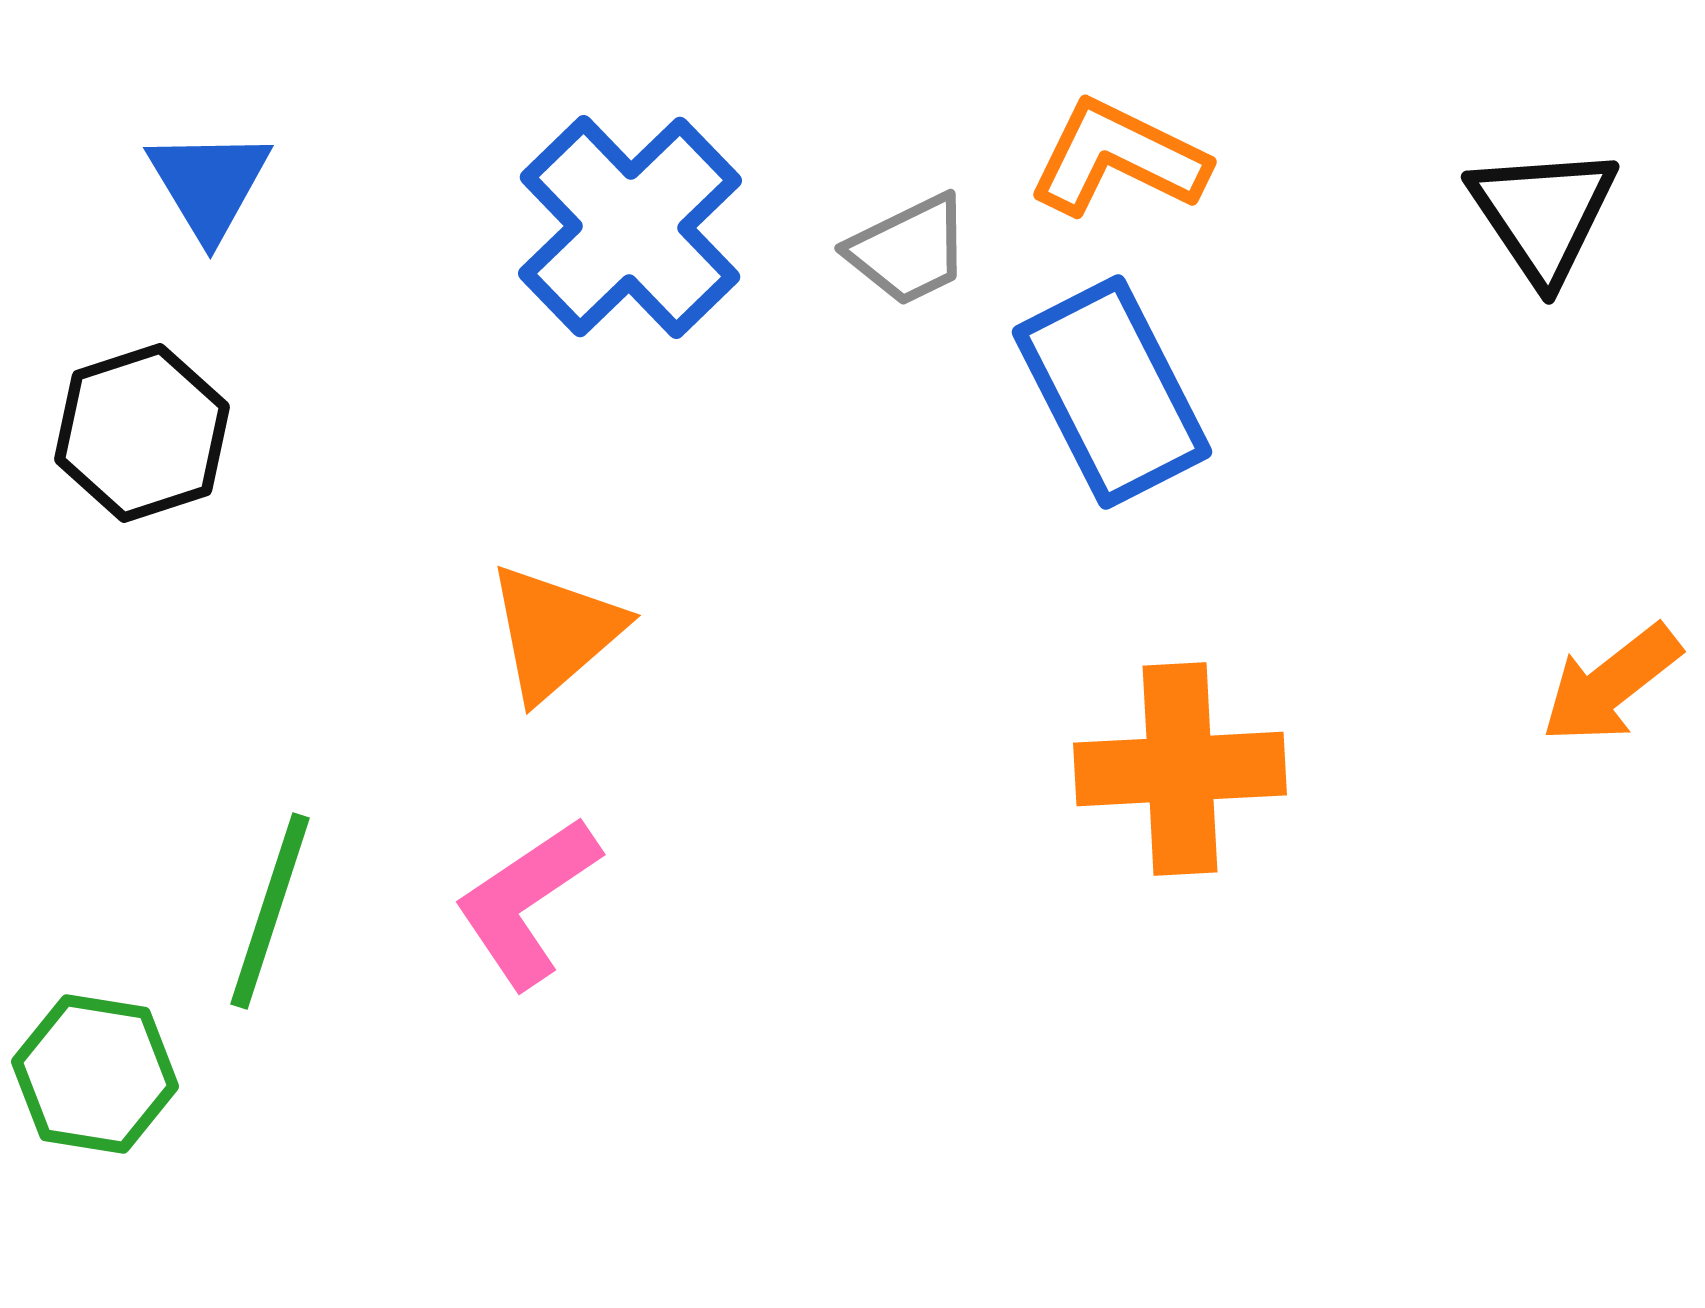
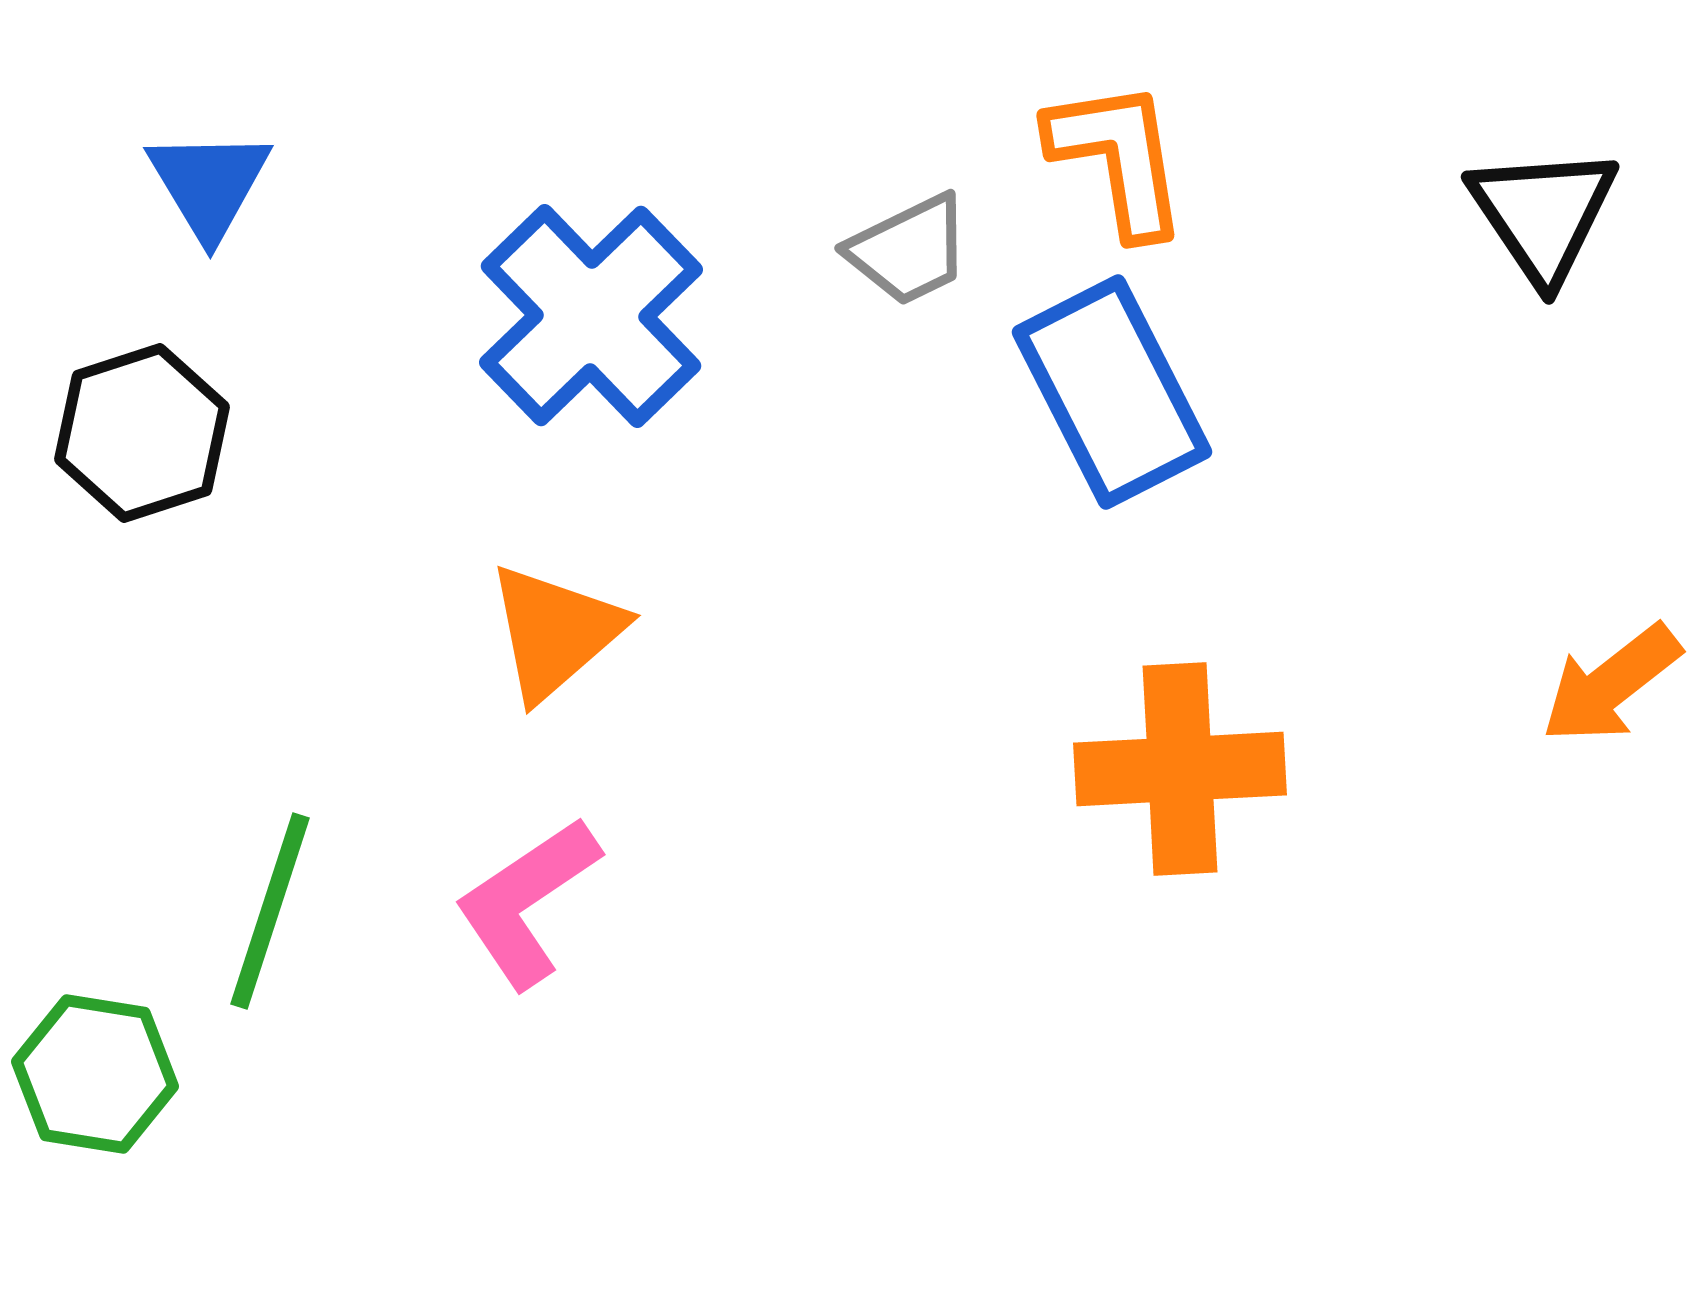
orange L-shape: rotated 55 degrees clockwise
blue cross: moved 39 px left, 89 px down
